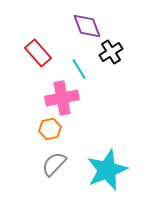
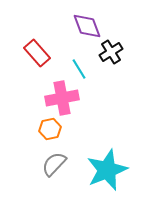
red rectangle: moved 1 px left
